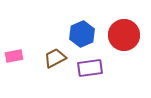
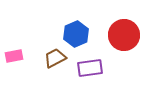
blue hexagon: moved 6 px left
